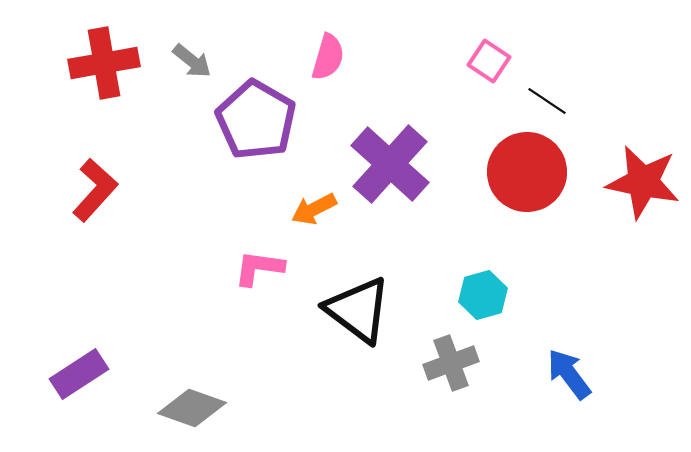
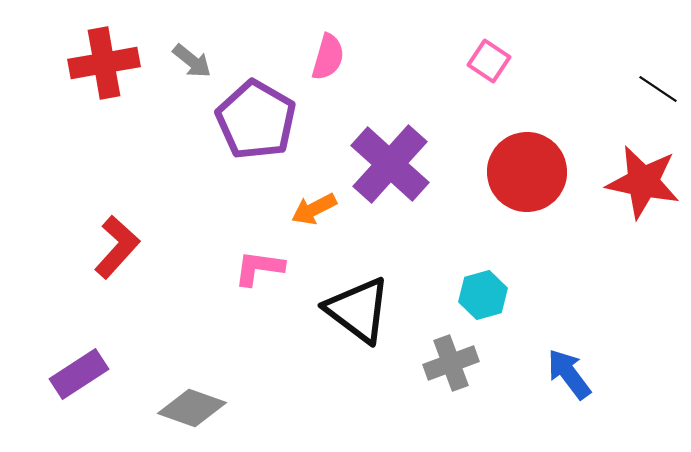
black line: moved 111 px right, 12 px up
red L-shape: moved 22 px right, 57 px down
